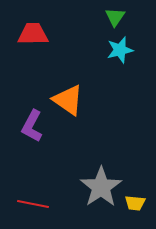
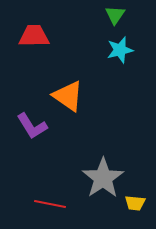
green triangle: moved 2 px up
red trapezoid: moved 1 px right, 2 px down
orange triangle: moved 4 px up
purple L-shape: rotated 60 degrees counterclockwise
gray star: moved 2 px right, 9 px up
red line: moved 17 px right
